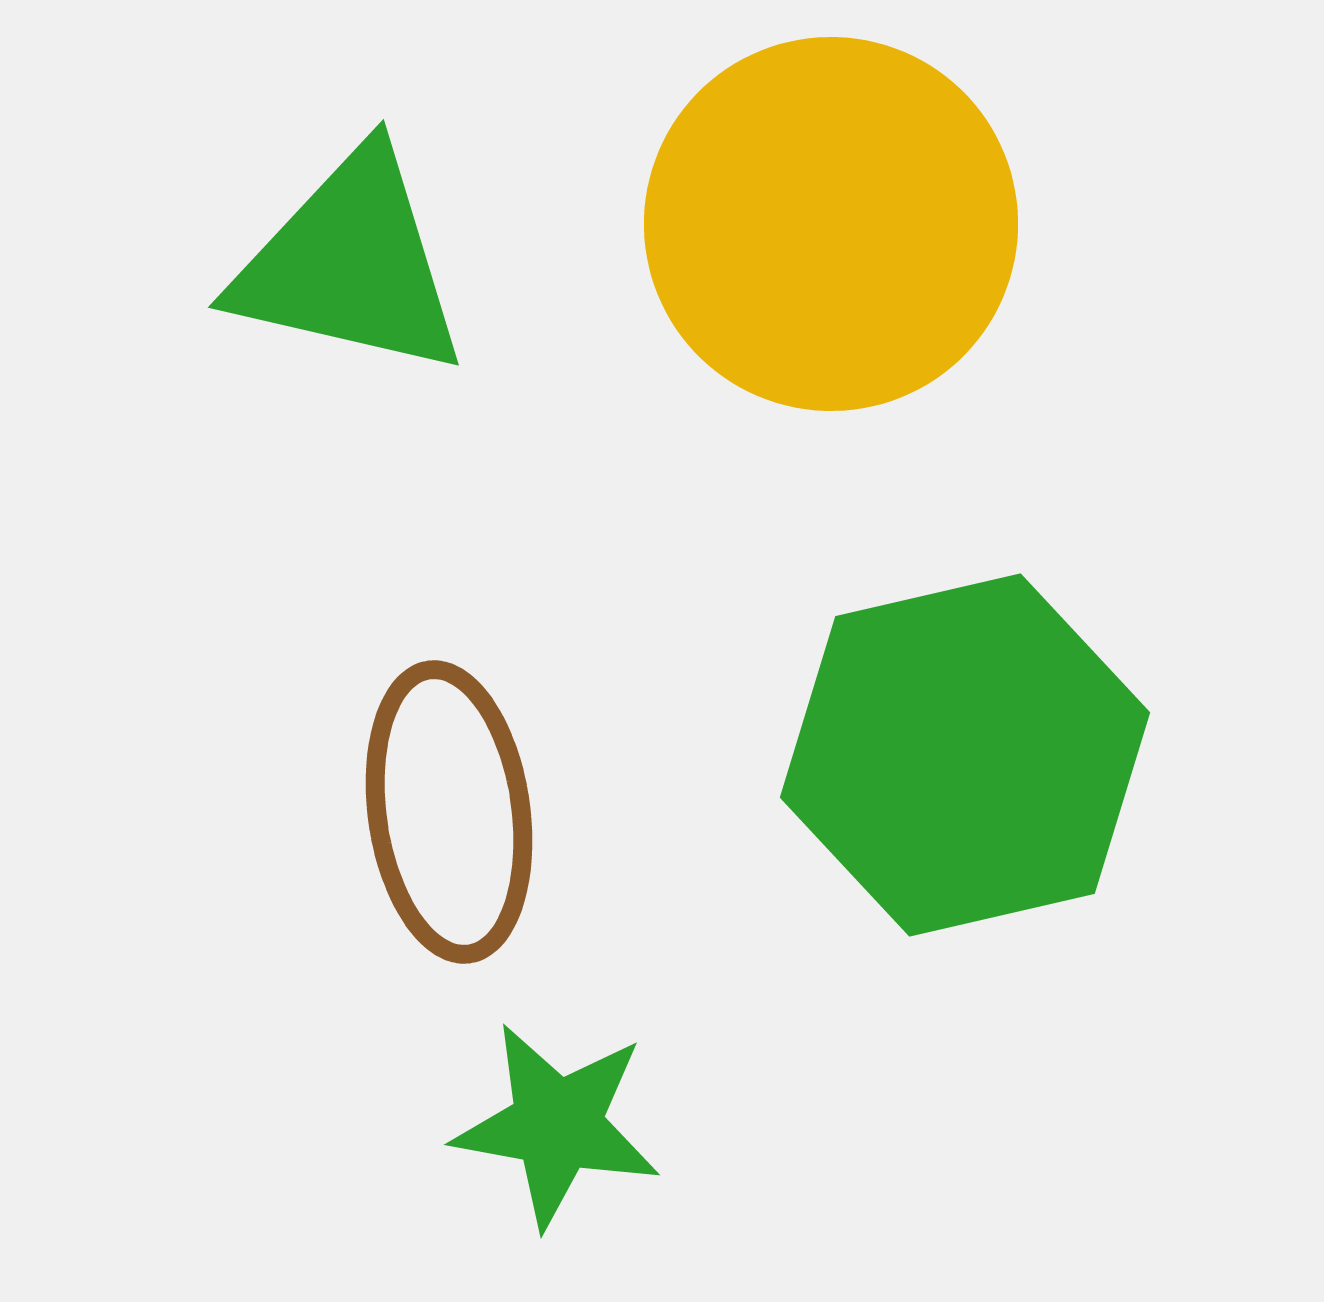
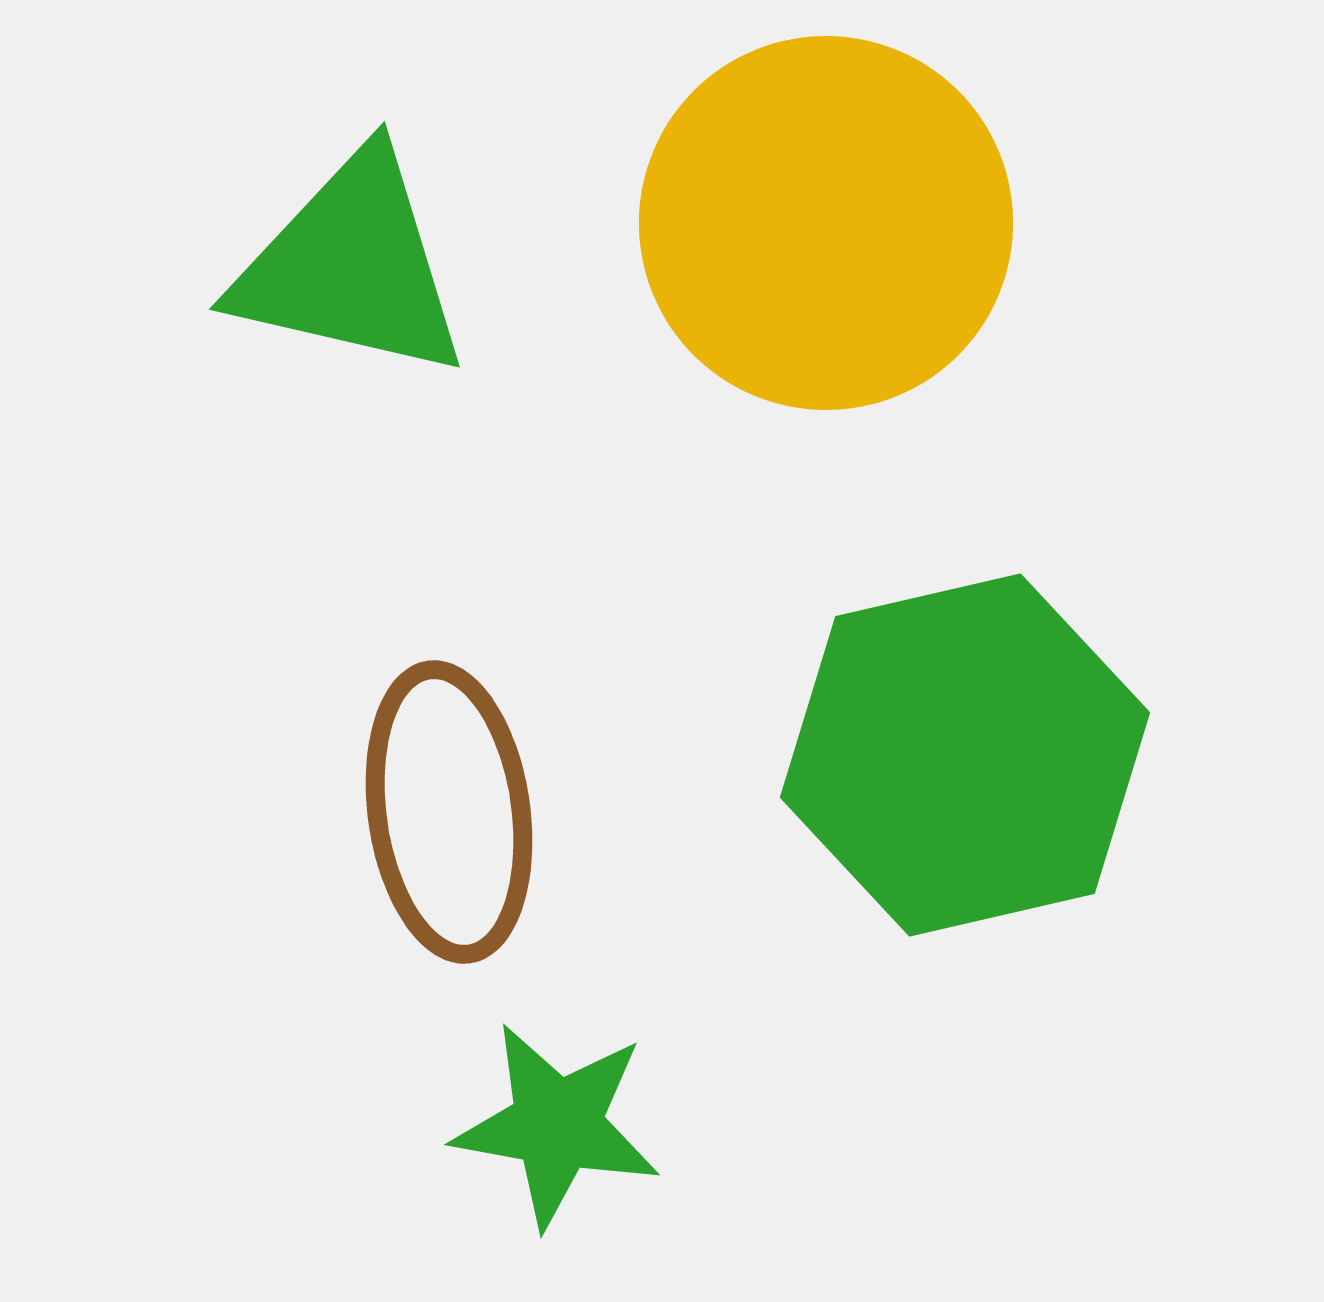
yellow circle: moved 5 px left, 1 px up
green triangle: moved 1 px right, 2 px down
